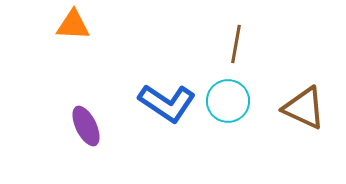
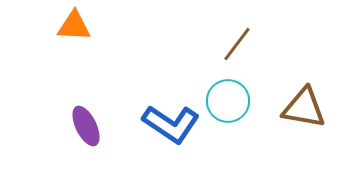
orange triangle: moved 1 px right, 1 px down
brown line: moved 1 px right; rotated 27 degrees clockwise
blue L-shape: moved 4 px right, 21 px down
brown triangle: rotated 15 degrees counterclockwise
